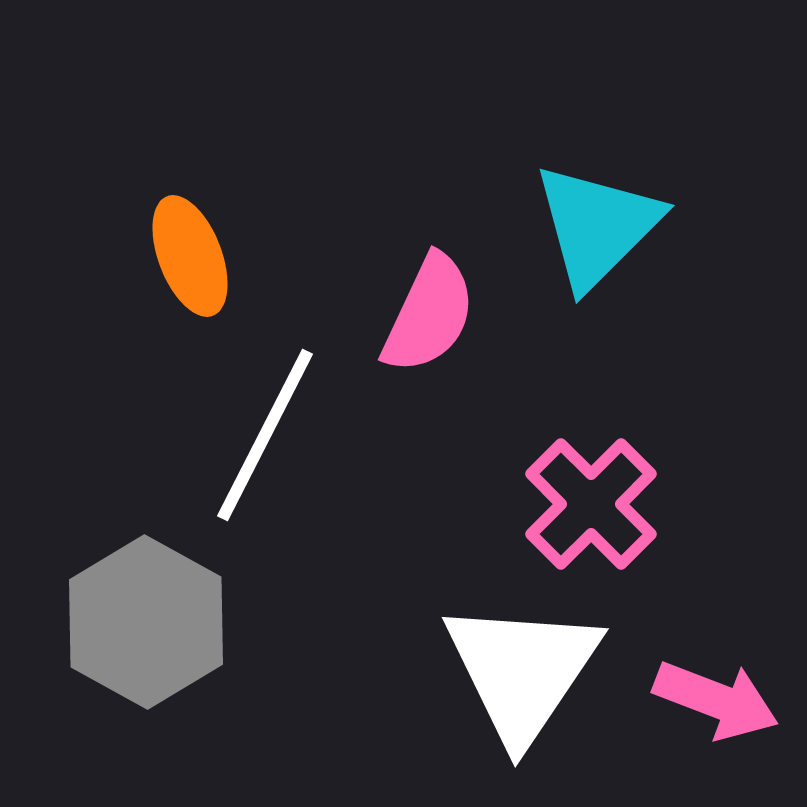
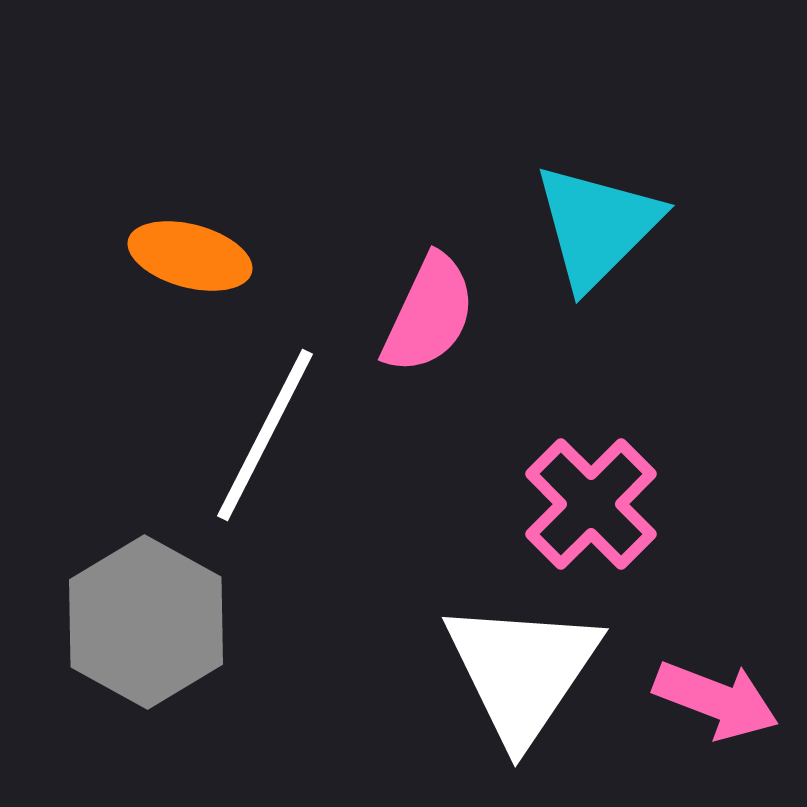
orange ellipse: rotated 54 degrees counterclockwise
